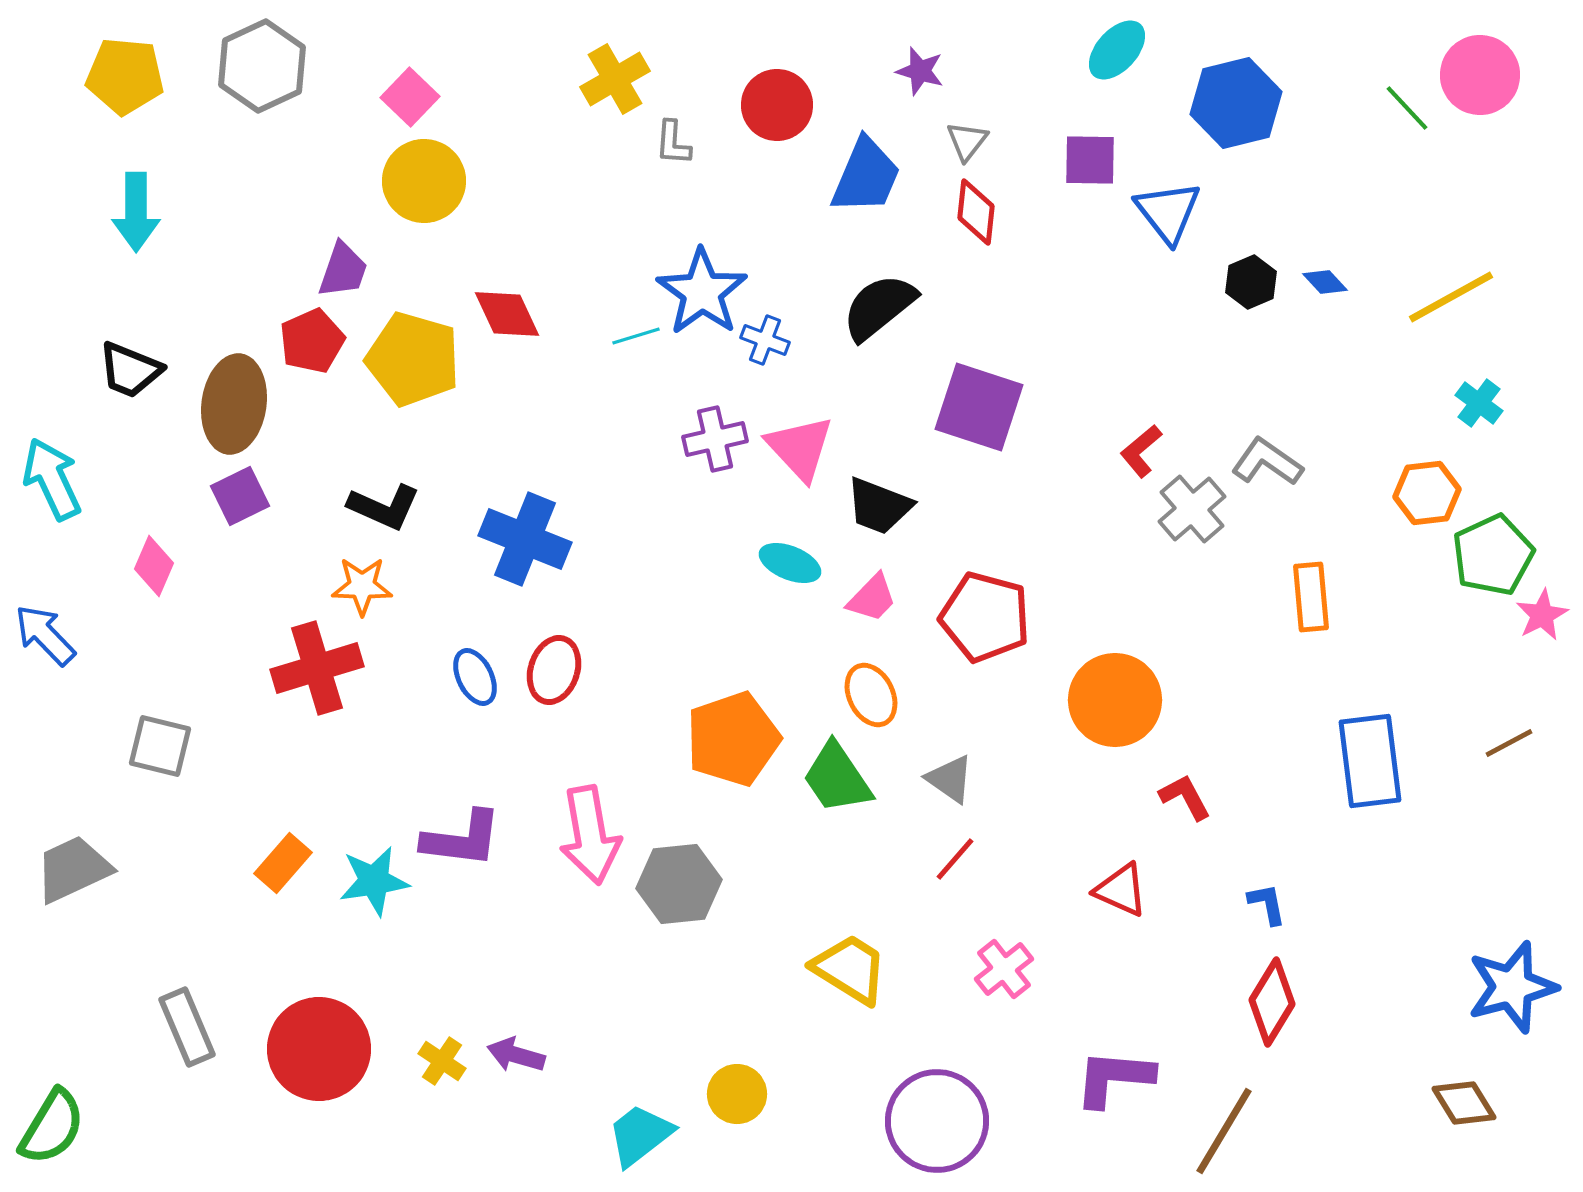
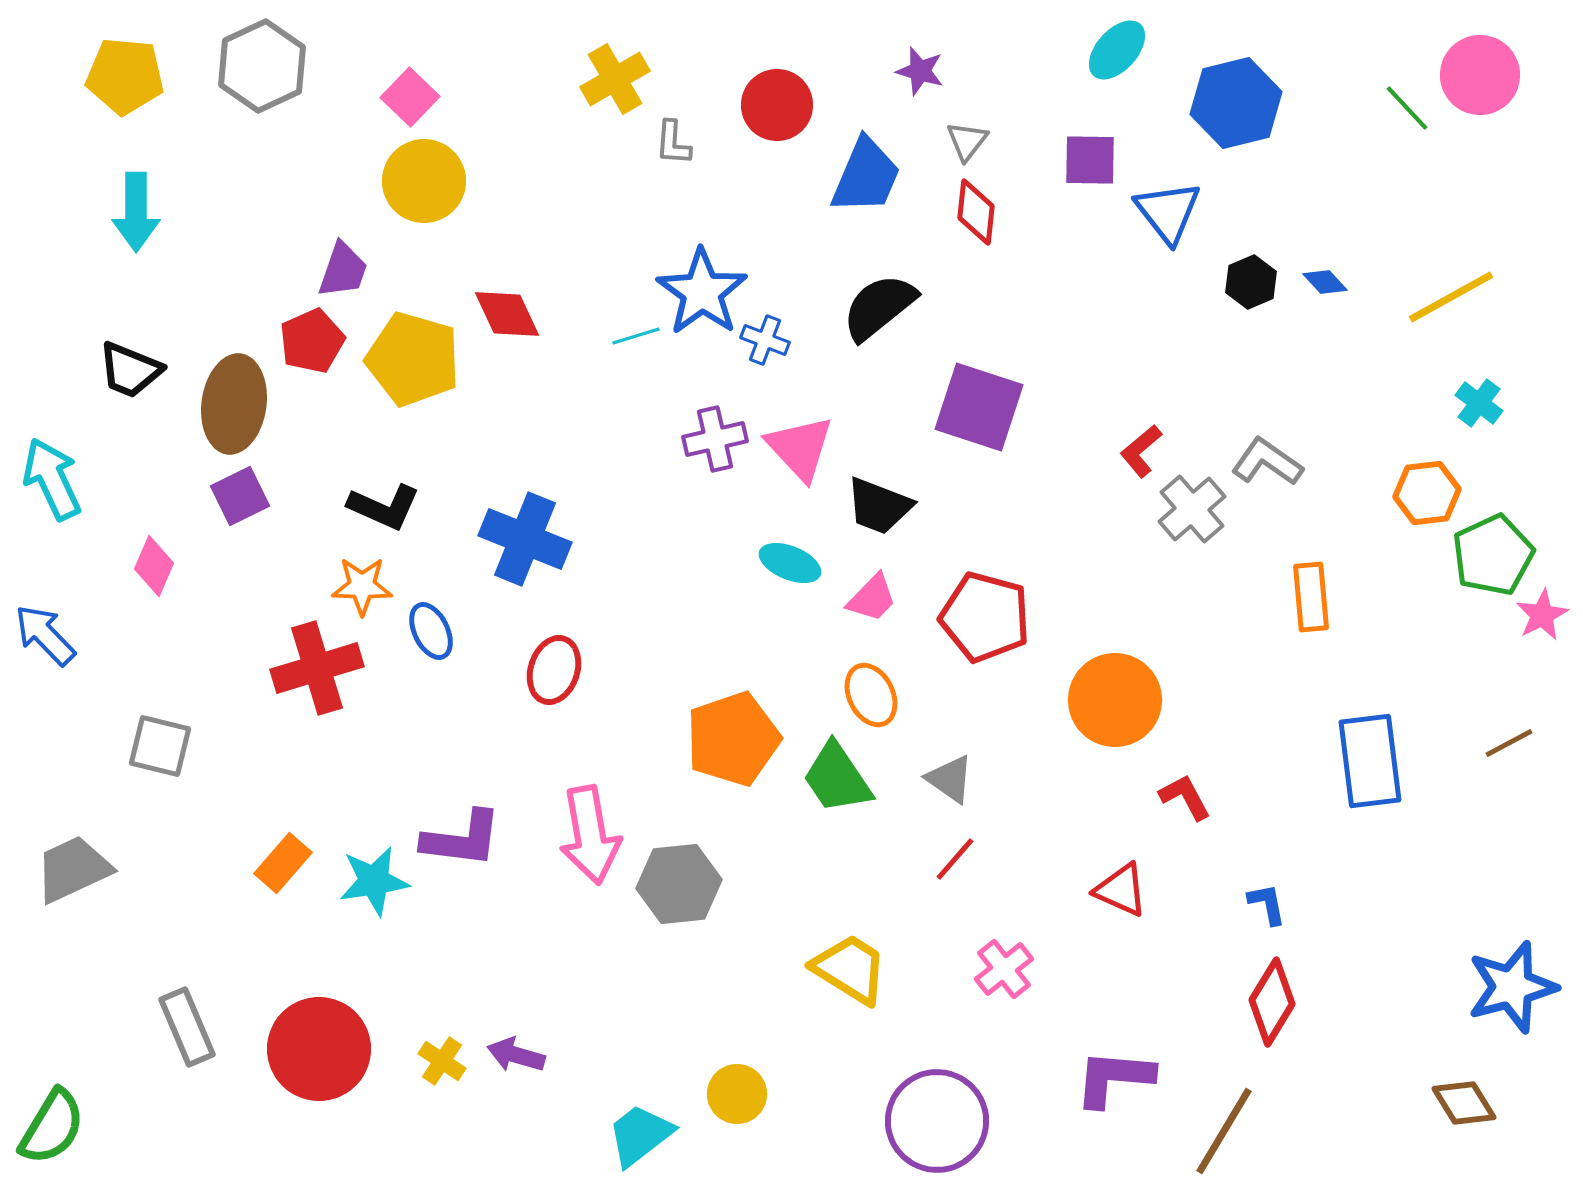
blue ellipse at (475, 677): moved 44 px left, 46 px up
